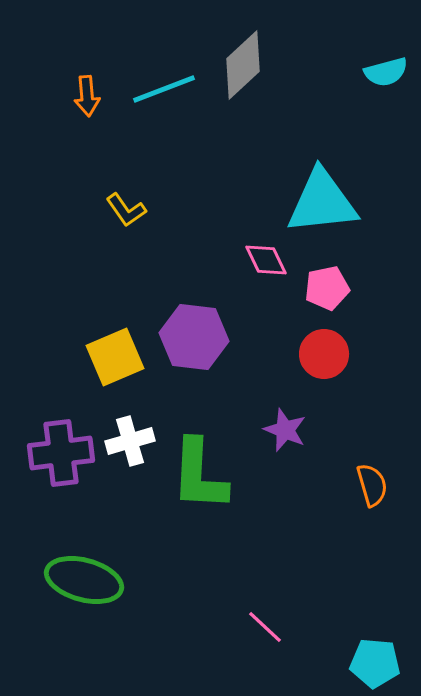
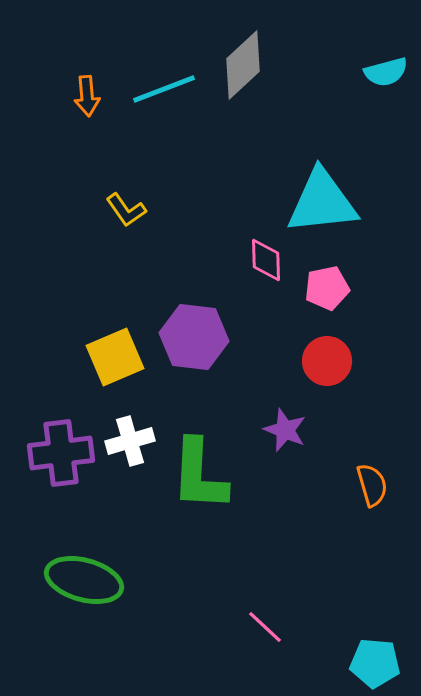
pink diamond: rotated 24 degrees clockwise
red circle: moved 3 px right, 7 px down
